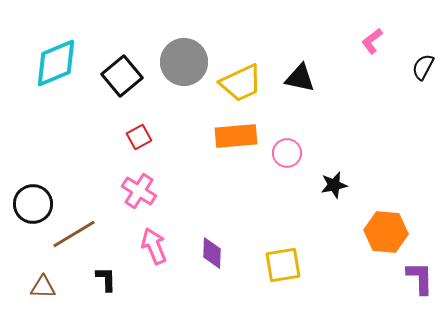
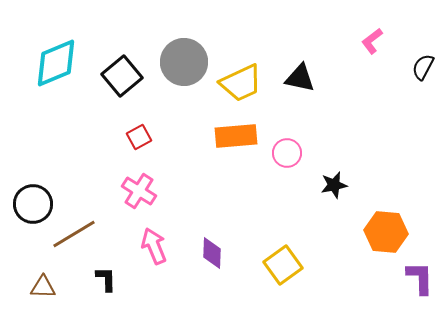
yellow square: rotated 27 degrees counterclockwise
